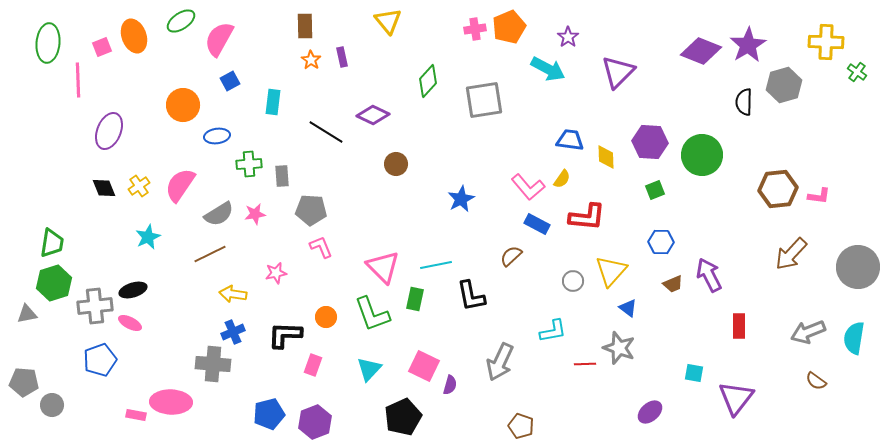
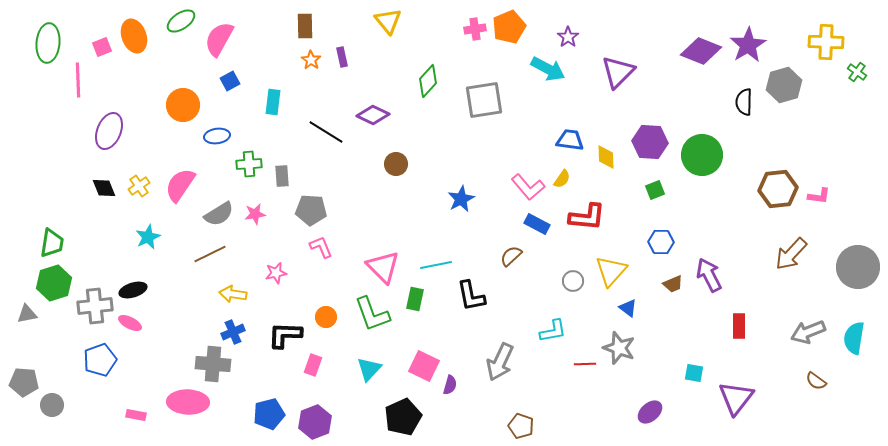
pink ellipse at (171, 402): moved 17 px right
